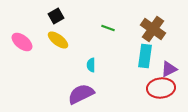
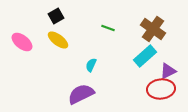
cyan rectangle: rotated 40 degrees clockwise
cyan semicircle: rotated 24 degrees clockwise
purple triangle: moved 1 px left, 2 px down
red ellipse: moved 1 px down
